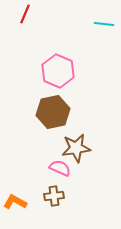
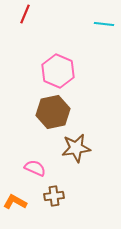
pink semicircle: moved 25 px left
